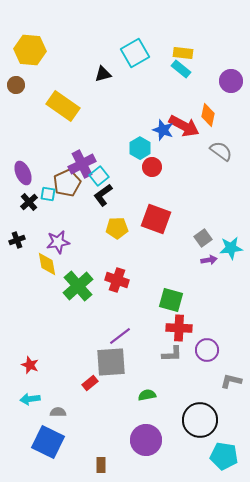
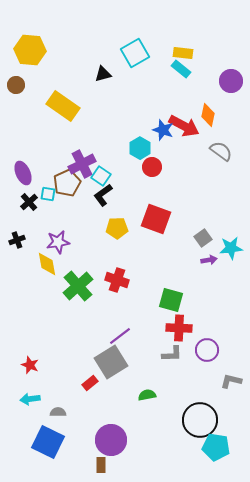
cyan square at (99, 176): moved 2 px right; rotated 18 degrees counterclockwise
gray square at (111, 362): rotated 28 degrees counterclockwise
purple circle at (146, 440): moved 35 px left
cyan pentagon at (224, 456): moved 8 px left, 9 px up
